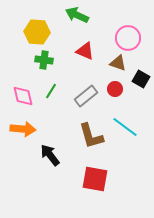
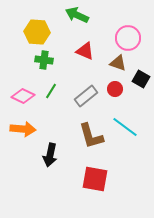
pink diamond: rotated 50 degrees counterclockwise
black arrow: rotated 130 degrees counterclockwise
